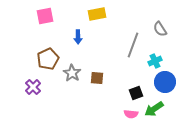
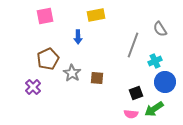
yellow rectangle: moved 1 px left, 1 px down
